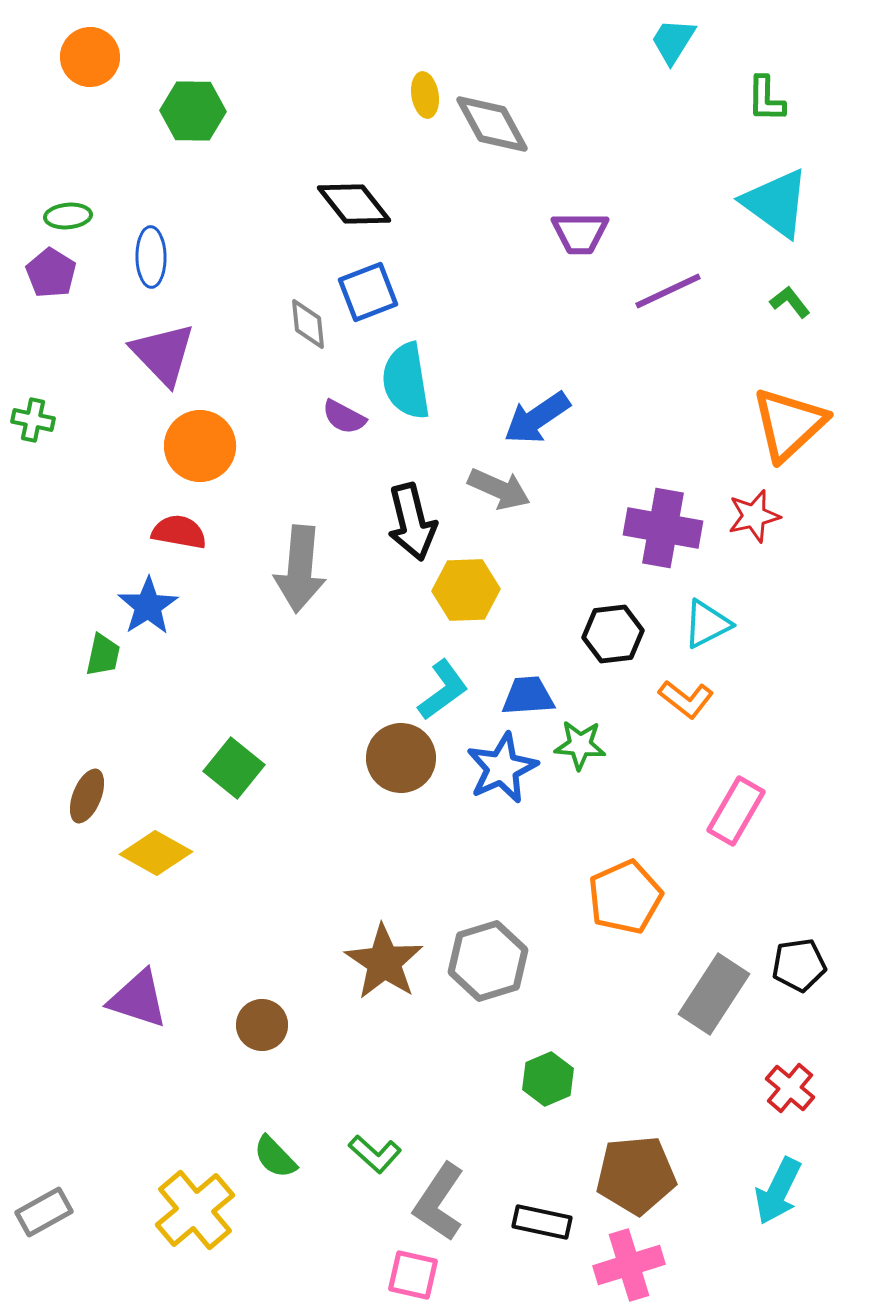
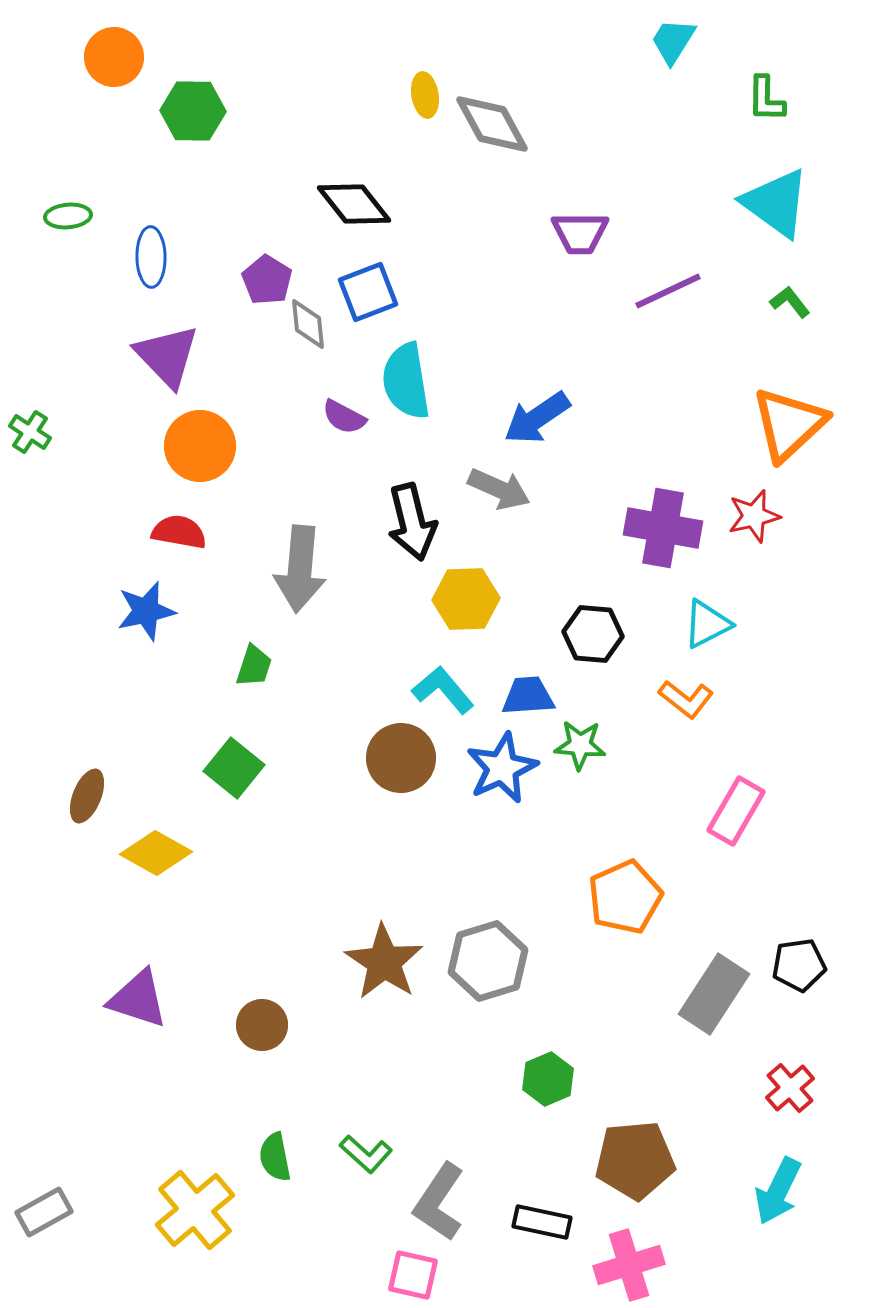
orange circle at (90, 57): moved 24 px right
purple pentagon at (51, 273): moved 216 px right, 7 px down
purple triangle at (163, 354): moved 4 px right, 2 px down
green cross at (33, 420): moved 3 px left, 12 px down; rotated 21 degrees clockwise
yellow hexagon at (466, 590): moved 9 px down
blue star at (148, 606): moved 2 px left, 5 px down; rotated 20 degrees clockwise
black hexagon at (613, 634): moved 20 px left; rotated 12 degrees clockwise
green trapezoid at (103, 655): moved 151 px right, 11 px down; rotated 6 degrees clockwise
cyan L-shape at (443, 690): rotated 94 degrees counterclockwise
red cross at (790, 1088): rotated 9 degrees clockwise
green L-shape at (375, 1154): moved 9 px left
green semicircle at (275, 1157): rotated 33 degrees clockwise
brown pentagon at (636, 1175): moved 1 px left, 15 px up
